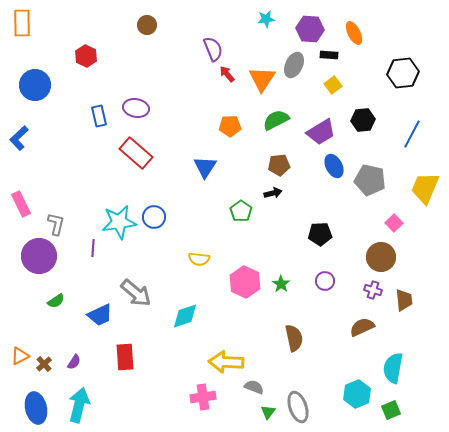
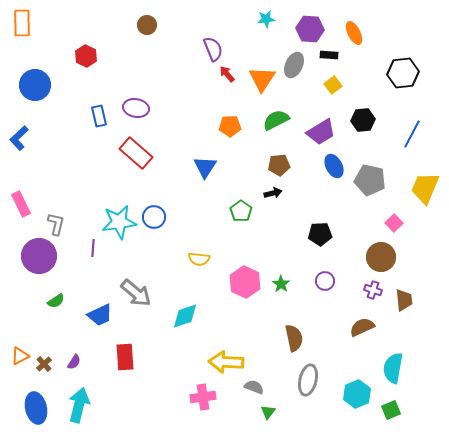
gray ellipse at (298, 407): moved 10 px right, 27 px up; rotated 32 degrees clockwise
